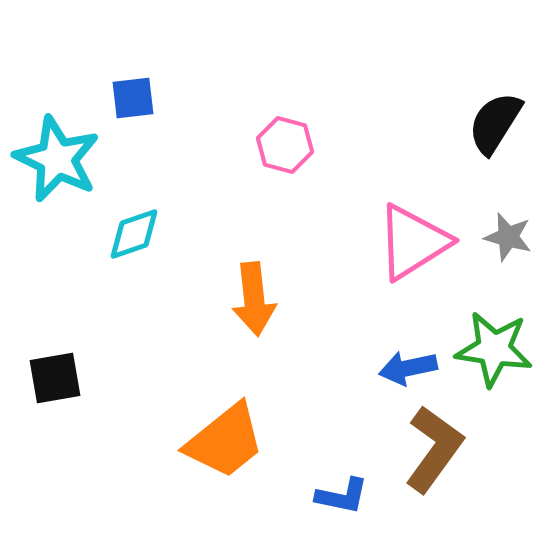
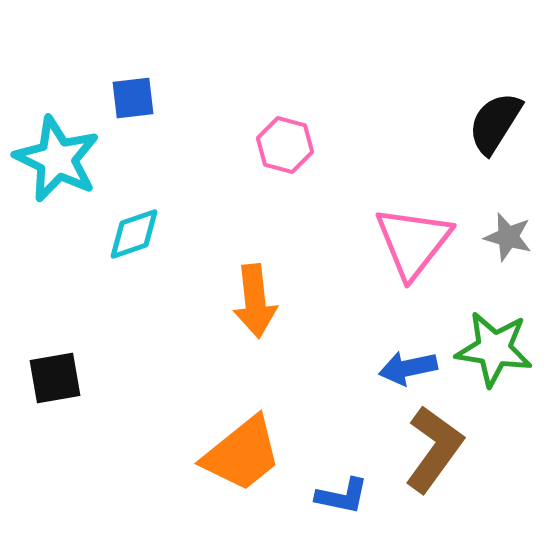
pink triangle: rotated 20 degrees counterclockwise
orange arrow: moved 1 px right, 2 px down
orange trapezoid: moved 17 px right, 13 px down
